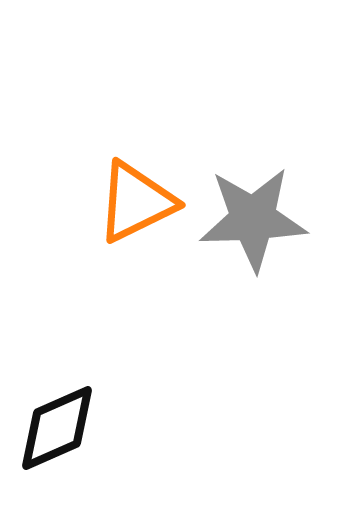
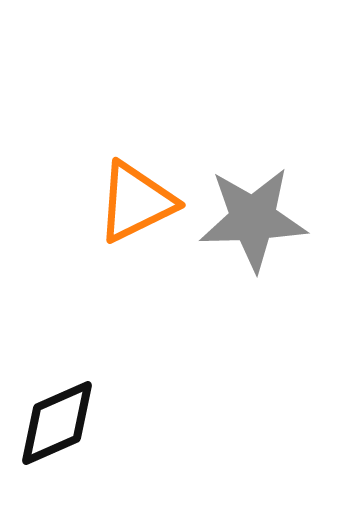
black diamond: moved 5 px up
